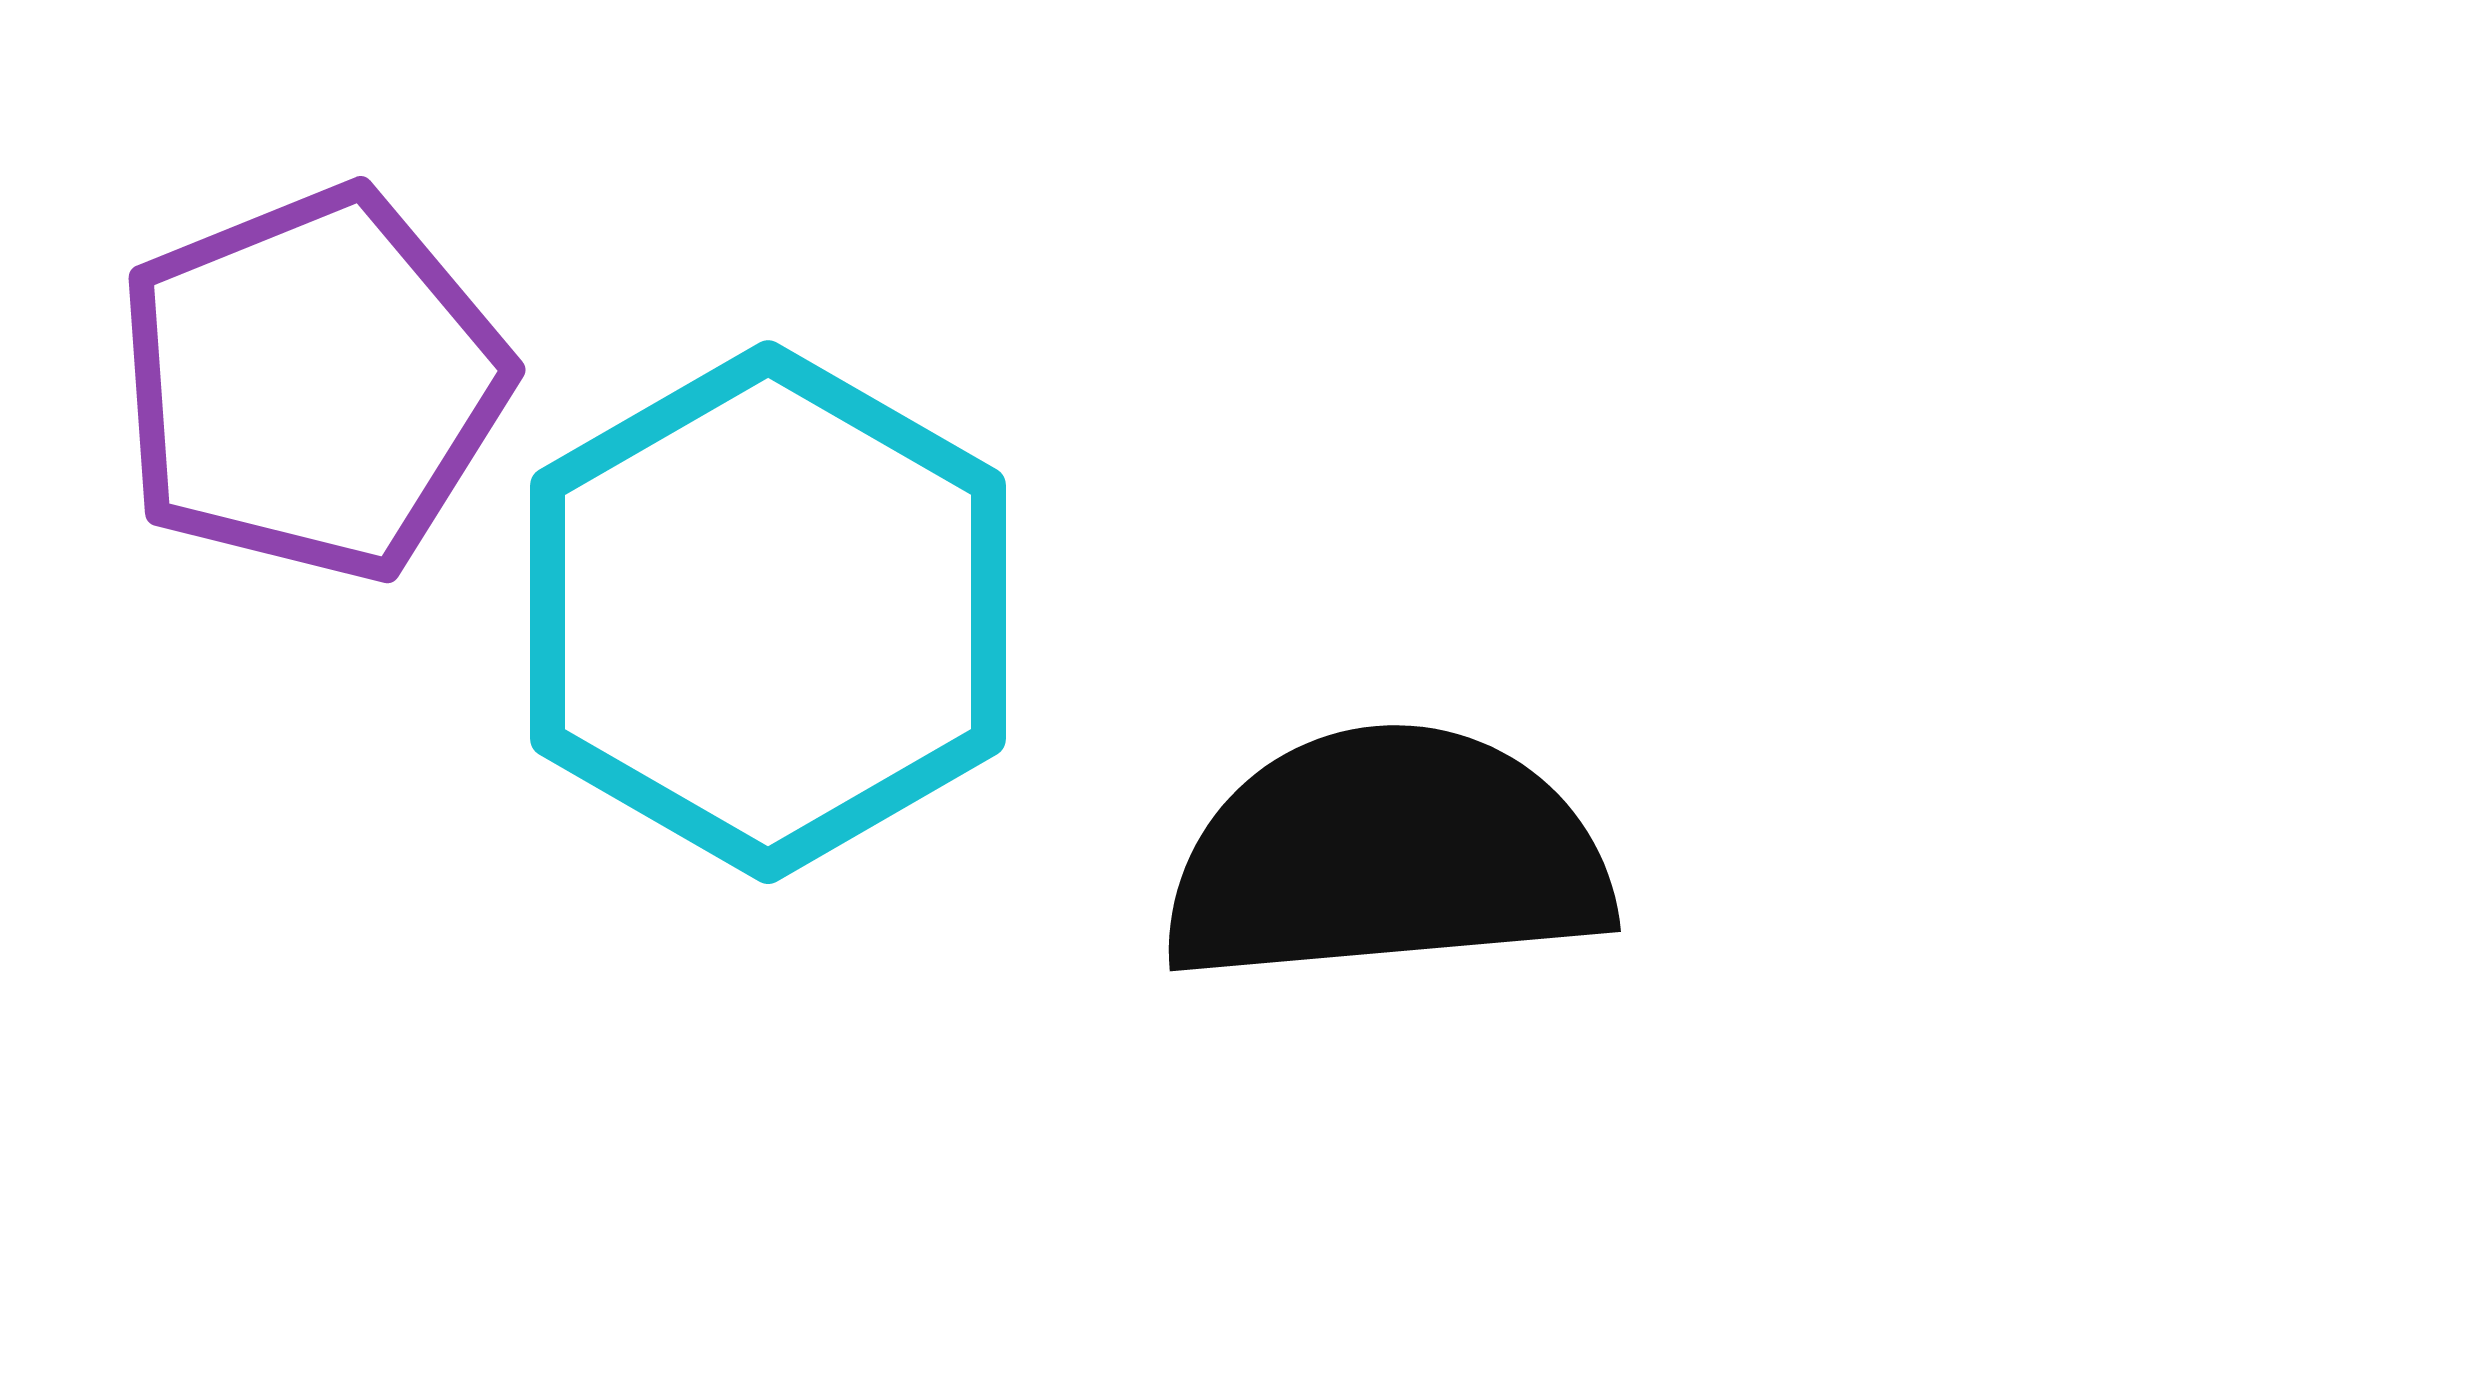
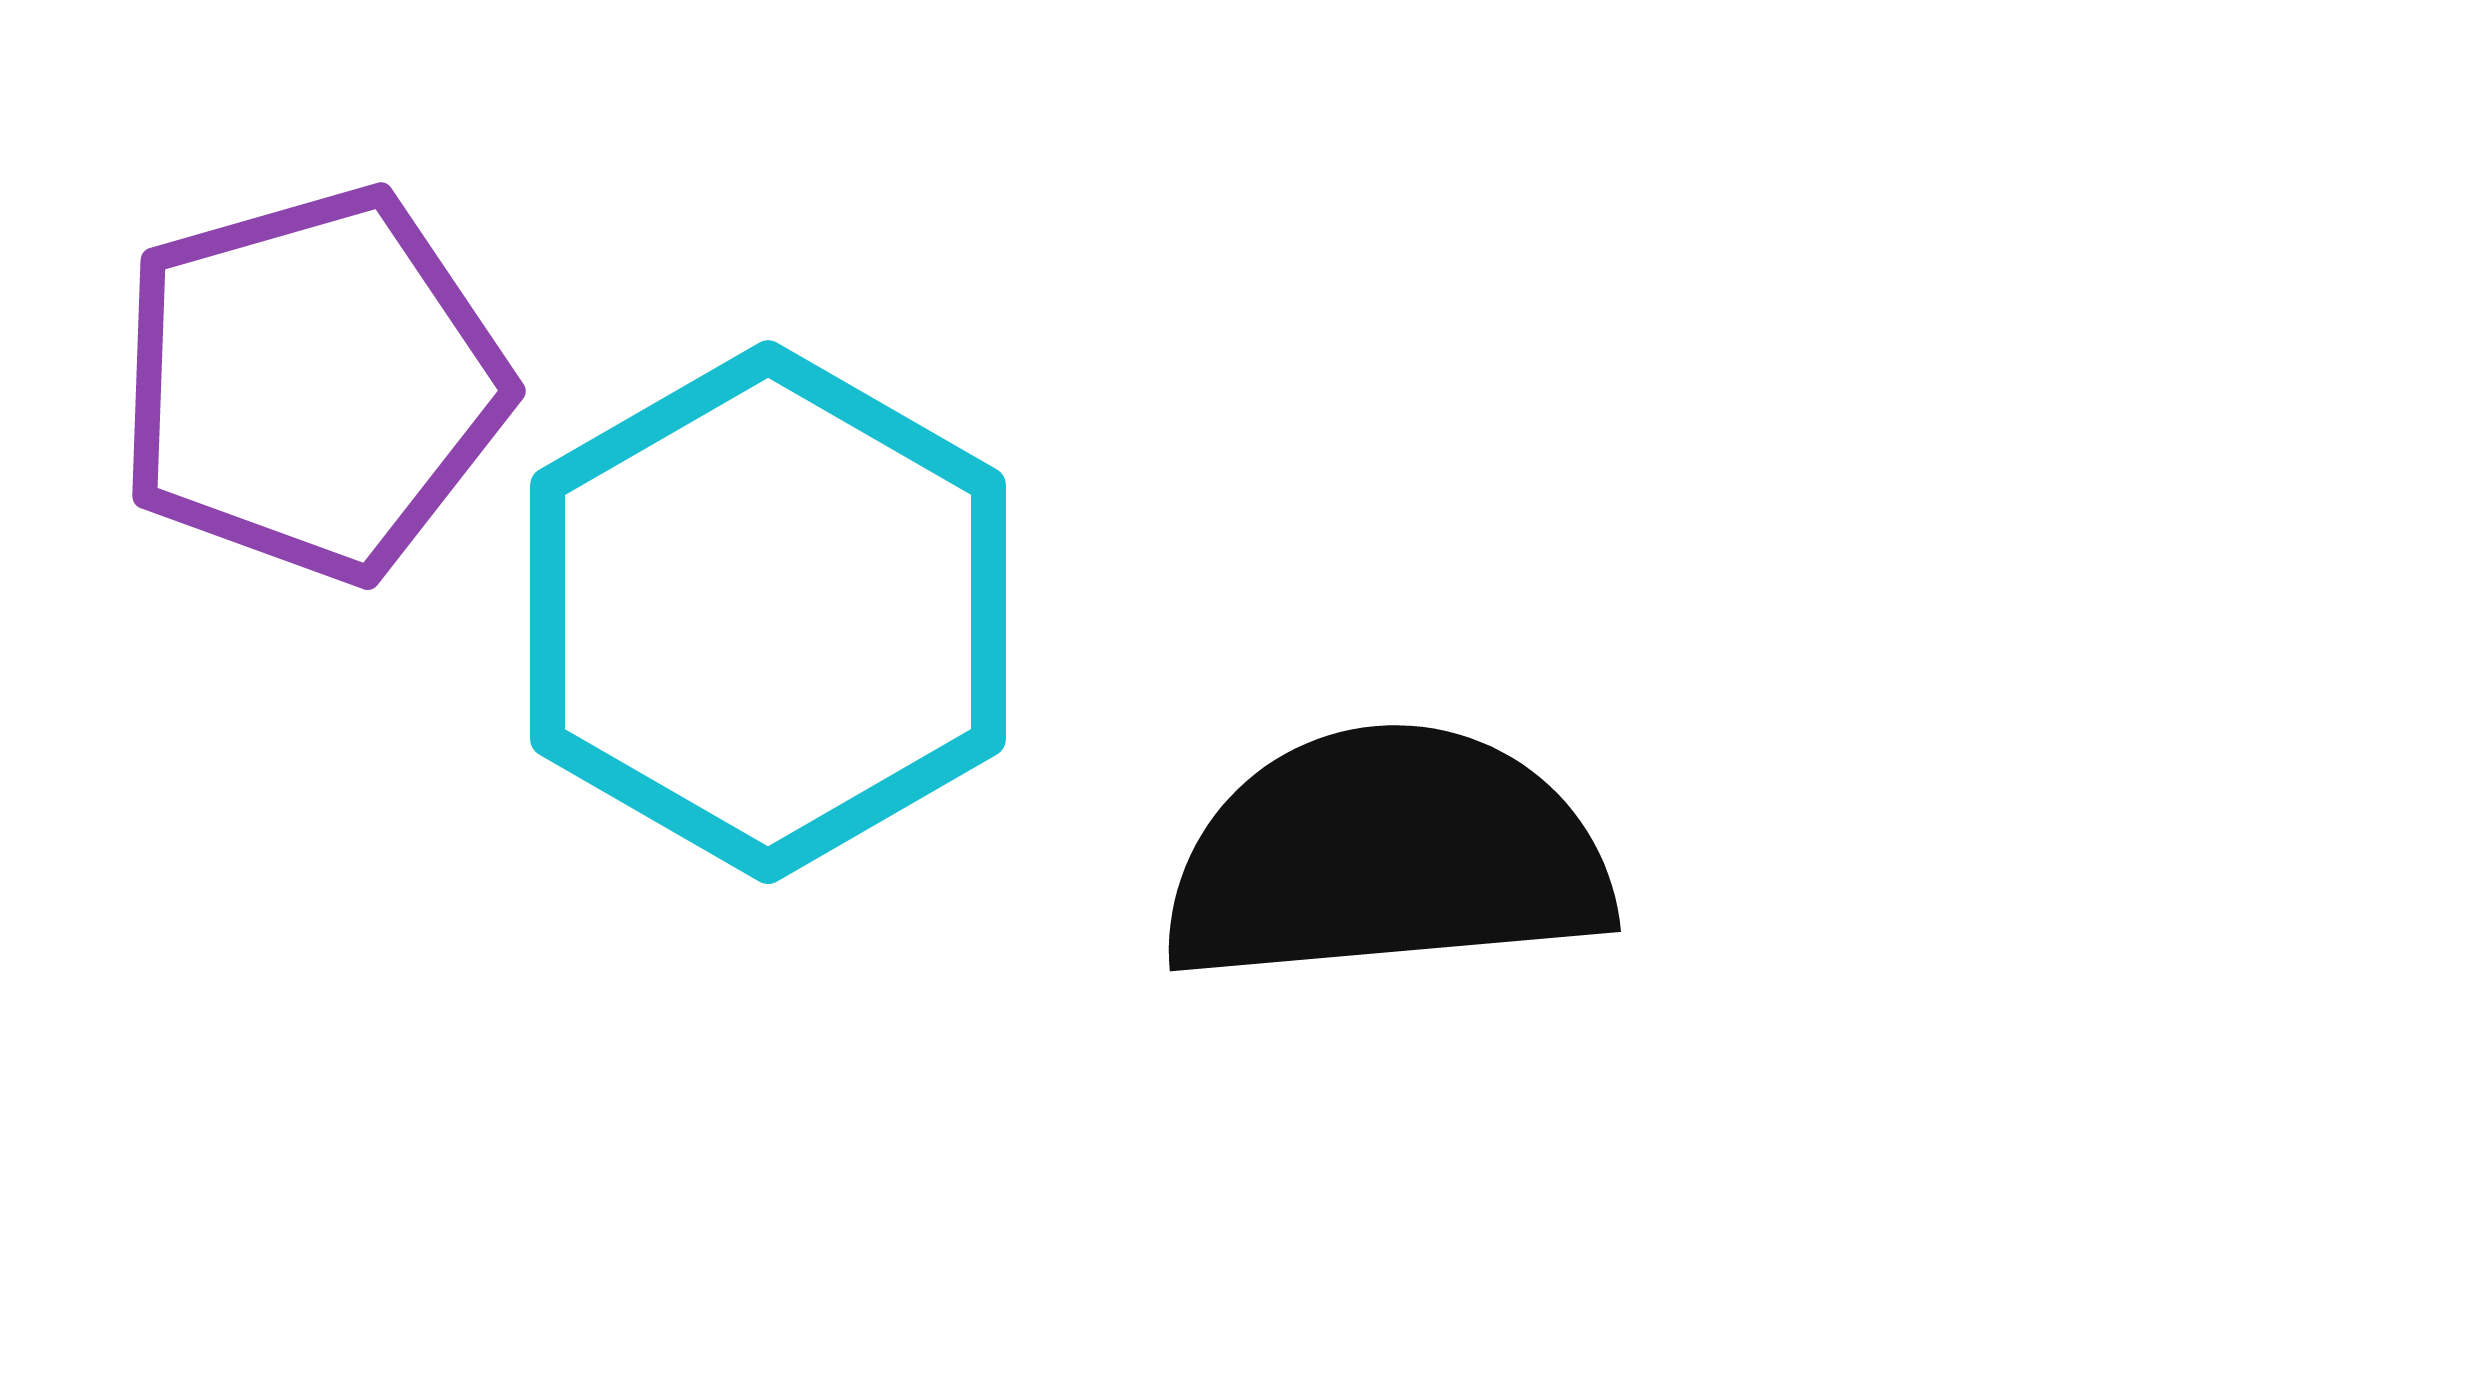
purple pentagon: rotated 6 degrees clockwise
